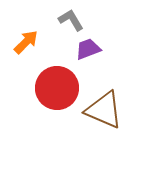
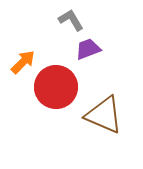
orange arrow: moved 3 px left, 20 px down
red circle: moved 1 px left, 1 px up
brown triangle: moved 5 px down
